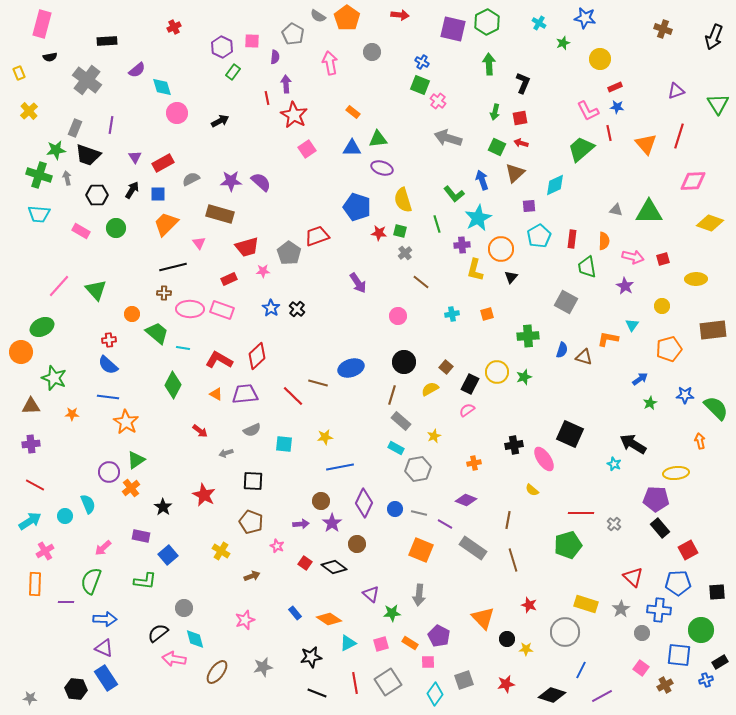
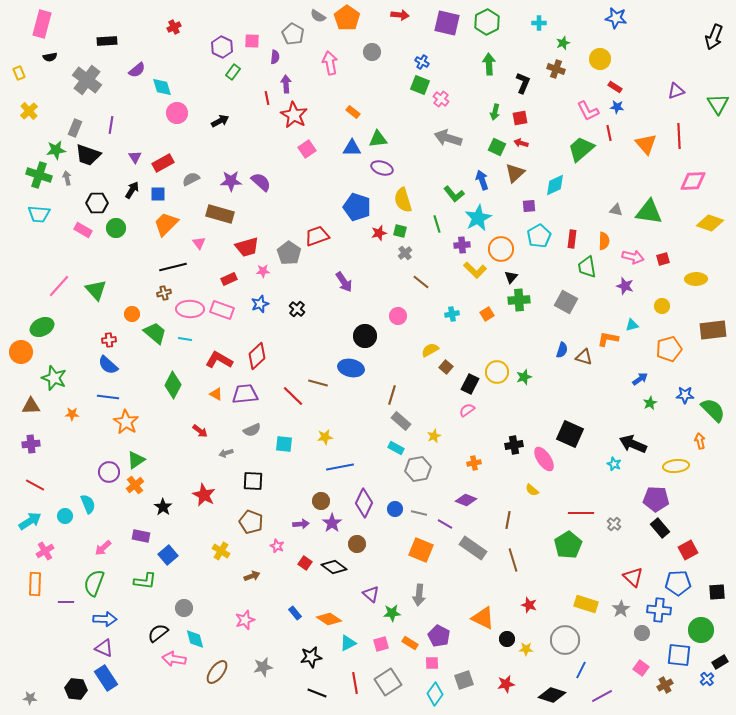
blue star at (585, 18): moved 31 px right
cyan cross at (539, 23): rotated 32 degrees counterclockwise
purple square at (453, 29): moved 6 px left, 6 px up
brown cross at (663, 29): moved 107 px left, 40 px down
red rectangle at (615, 87): rotated 56 degrees clockwise
pink cross at (438, 101): moved 3 px right, 2 px up
red line at (679, 136): rotated 20 degrees counterclockwise
black hexagon at (97, 195): moved 8 px down
green triangle at (649, 212): rotated 8 degrees clockwise
pink rectangle at (81, 231): moved 2 px right, 1 px up
red star at (379, 233): rotated 21 degrees counterclockwise
yellow L-shape at (475, 270): rotated 60 degrees counterclockwise
purple arrow at (358, 283): moved 14 px left, 1 px up
purple star at (625, 286): rotated 12 degrees counterclockwise
brown cross at (164, 293): rotated 16 degrees counterclockwise
blue star at (271, 308): moved 11 px left, 4 px up; rotated 18 degrees clockwise
orange square at (487, 314): rotated 16 degrees counterclockwise
cyan triangle at (632, 325): rotated 40 degrees clockwise
green trapezoid at (157, 333): moved 2 px left
green cross at (528, 336): moved 9 px left, 36 px up
cyan line at (183, 348): moved 2 px right, 9 px up
black circle at (404, 362): moved 39 px left, 26 px up
blue ellipse at (351, 368): rotated 30 degrees clockwise
yellow semicircle at (430, 389): moved 39 px up
green semicircle at (716, 408): moved 3 px left, 2 px down
black arrow at (633, 444): rotated 8 degrees counterclockwise
yellow ellipse at (676, 473): moved 7 px up
orange cross at (131, 488): moved 4 px right, 3 px up
green pentagon at (568, 545): rotated 16 degrees counterclockwise
green semicircle at (91, 581): moved 3 px right, 2 px down
orange triangle at (483, 618): rotated 20 degrees counterclockwise
gray circle at (565, 632): moved 8 px down
pink square at (428, 662): moved 4 px right, 1 px down
blue cross at (706, 680): moved 1 px right, 1 px up; rotated 24 degrees counterclockwise
